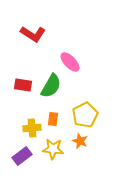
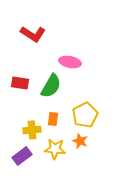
pink ellipse: rotated 35 degrees counterclockwise
red rectangle: moved 3 px left, 2 px up
yellow cross: moved 2 px down
yellow star: moved 2 px right
